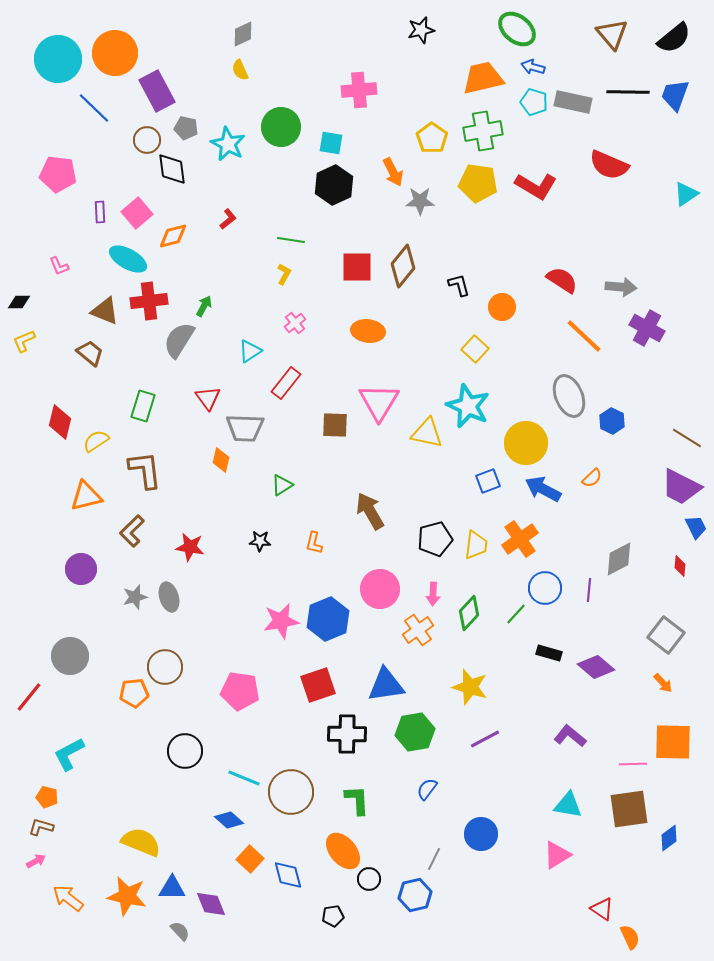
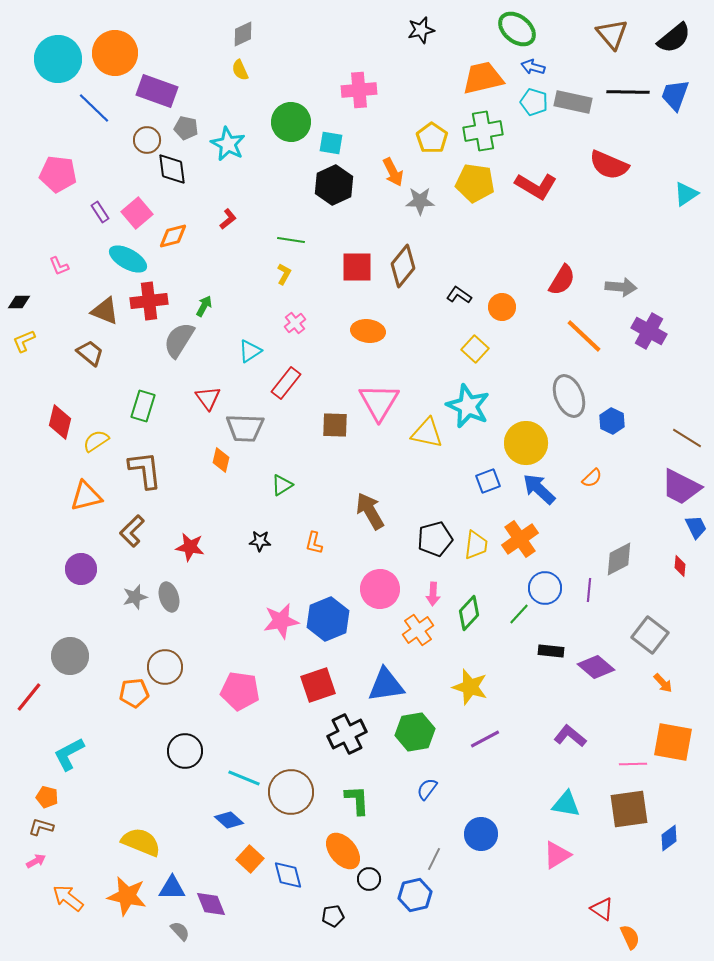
purple rectangle at (157, 91): rotated 42 degrees counterclockwise
green circle at (281, 127): moved 10 px right, 5 px up
yellow pentagon at (478, 183): moved 3 px left
purple rectangle at (100, 212): rotated 30 degrees counterclockwise
red semicircle at (562, 280): rotated 88 degrees clockwise
black L-shape at (459, 285): moved 10 px down; rotated 40 degrees counterclockwise
purple cross at (647, 328): moved 2 px right, 3 px down
blue arrow at (543, 489): moved 4 px left; rotated 15 degrees clockwise
green line at (516, 614): moved 3 px right
gray square at (666, 635): moved 16 px left
black rectangle at (549, 653): moved 2 px right, 2 px up; rotated 10 degrees counterclockwise
black cross at (347, 734): rotated 27 degrees counterclockwise
orange square at (673, 742): rotated 9 degrees clockwise
cyan triangle at (568, 805): moved 2 px left, 1 px up
